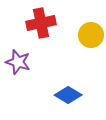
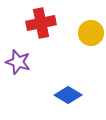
yellow circle: moved 2 px up
